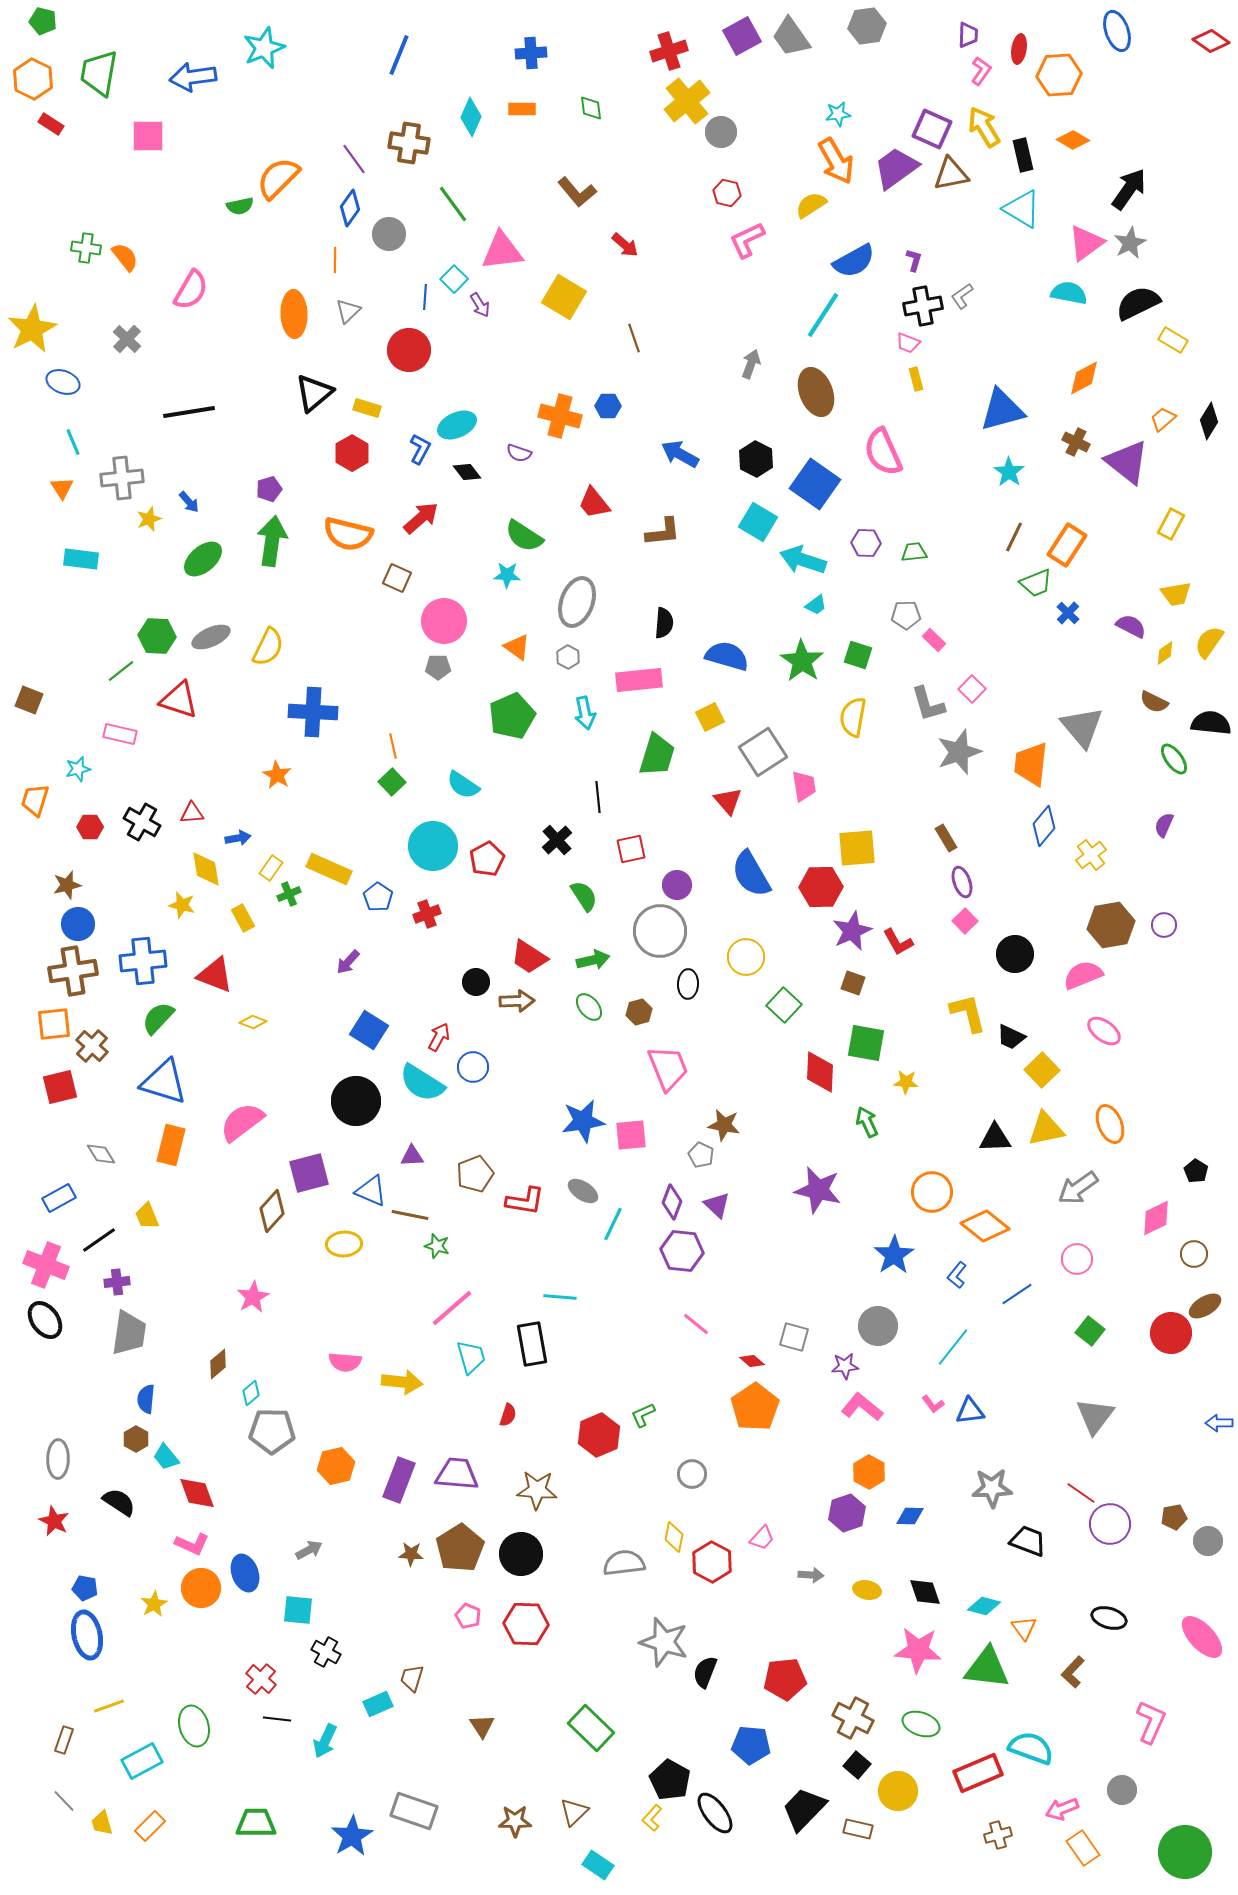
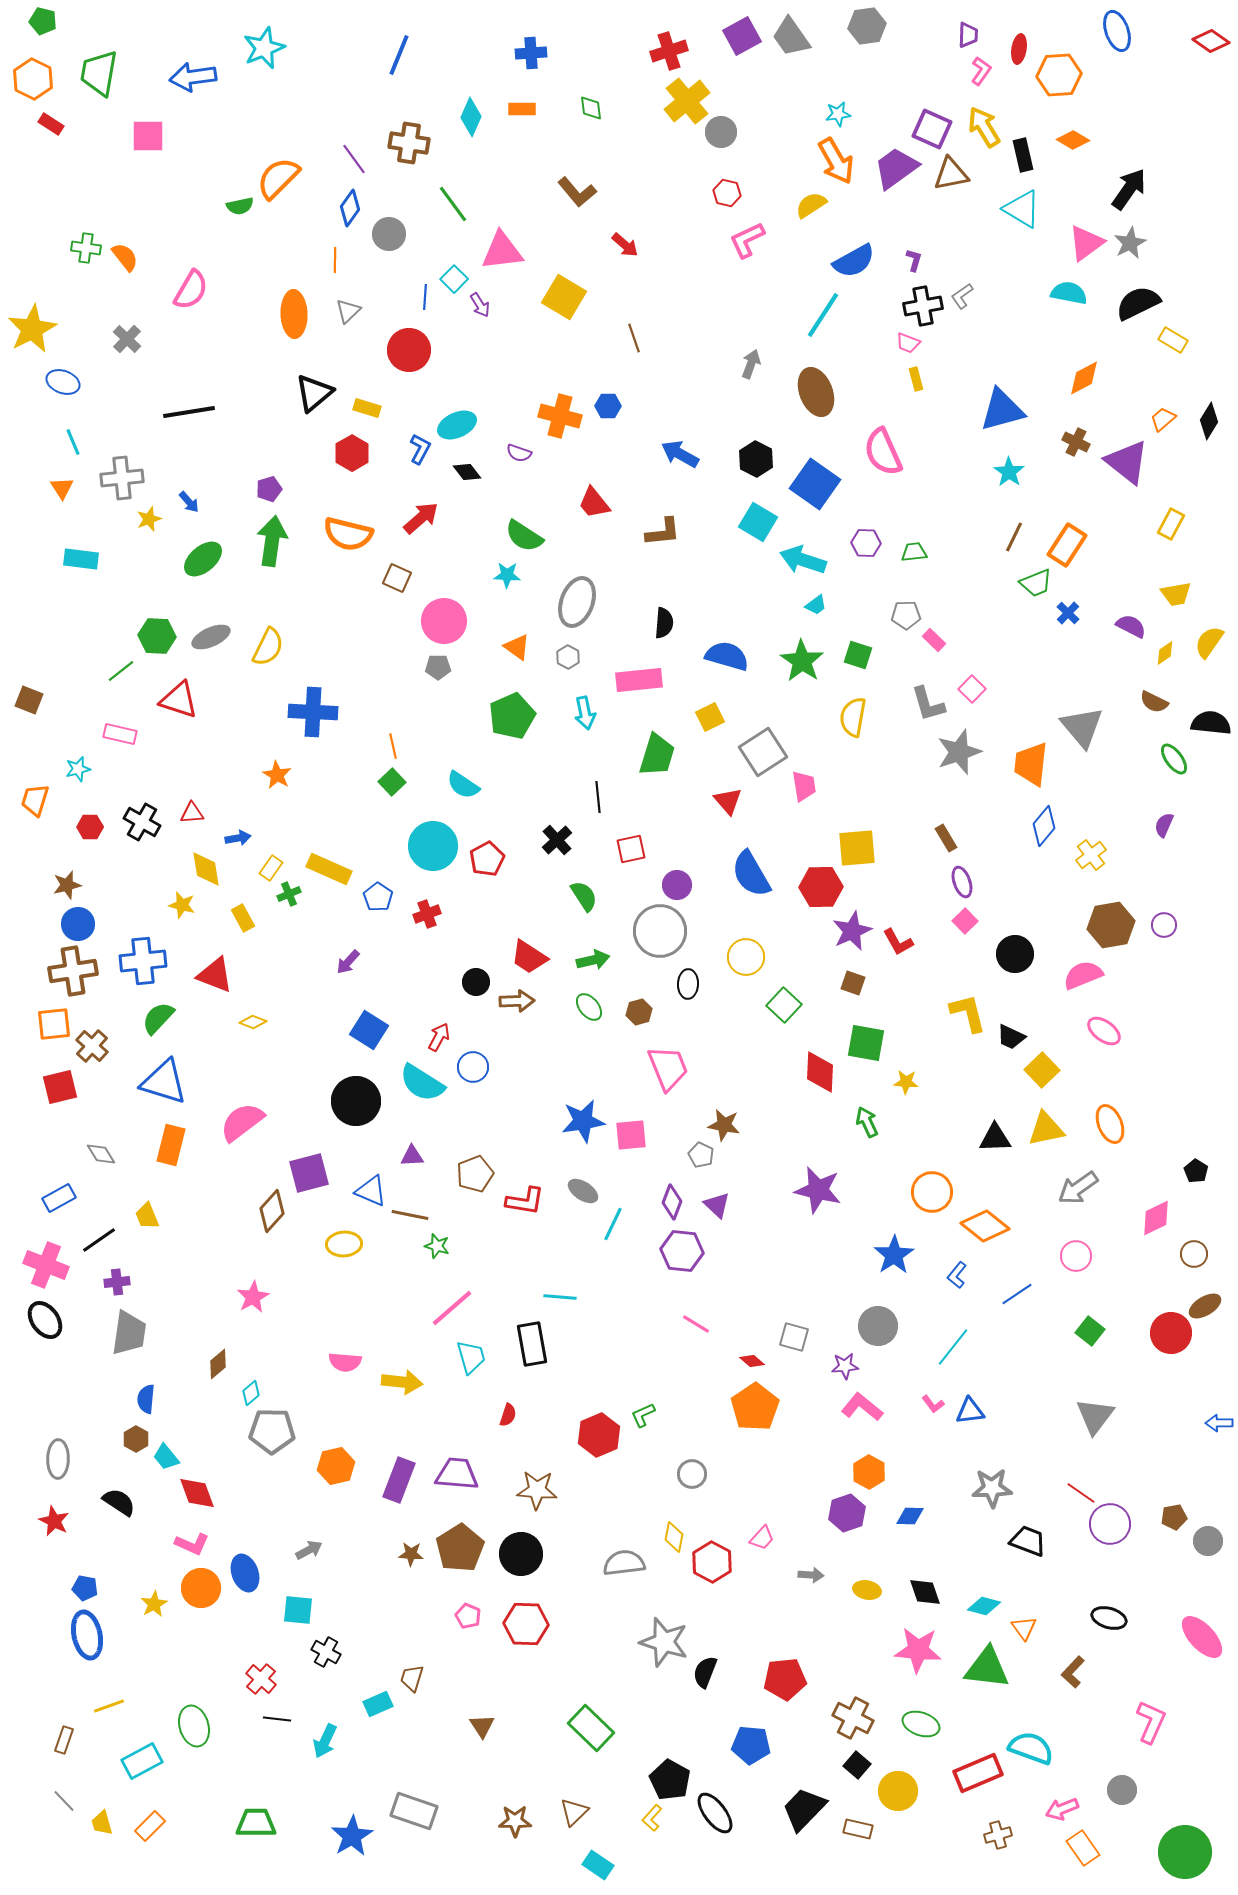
pink circle at (1077, 1259): moved 1 px left, 3 px up
pink line at (696, 1324): rotated 8 degrees counterclockwise
